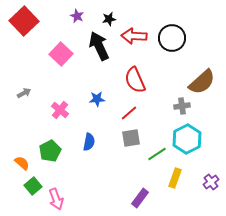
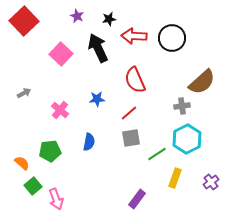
black arrow: moved 1 px left, 2 px down
green pentagon: rotated 20 degrees clockwise
purple rectangle: moved 3 px left, 1 px down
